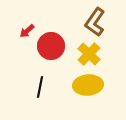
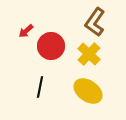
red arrow: moved 1 px left
yellow ellipse: moved 6 px down; rotated 40 degrees clockwise
